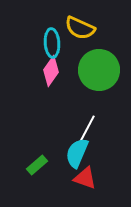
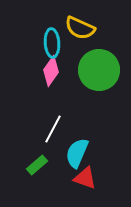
white line: moved 34 px left
